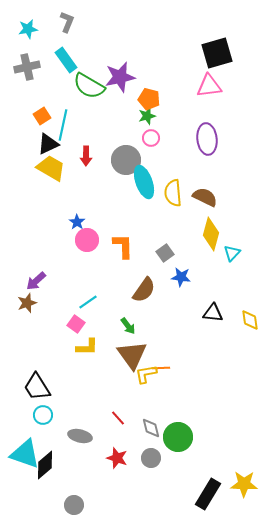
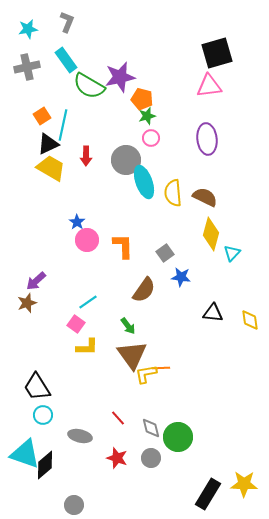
orange pentagon at (149, 99): moved 7 px left
